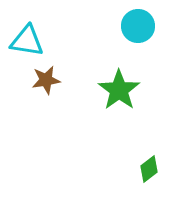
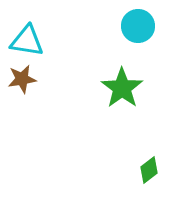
brown star: moved 24 px left, 1 px up
green star: moved 3 px right, 2 px up
green diamond: moved 1 px down
